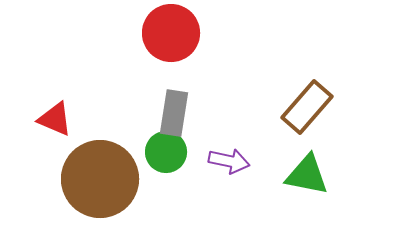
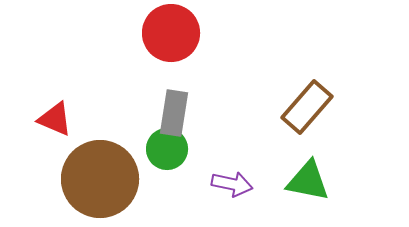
green circle: moved 1 px right, 3 px up
purple arrow: moved 3 px right, 23 px down
green triangle: moved 1 px right, 6 px down
